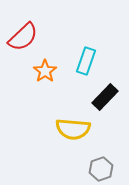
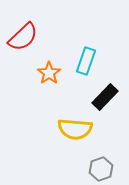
orange star: moved 4 px right, 2 px down
yellow semicircle: moved 2 px right
